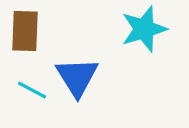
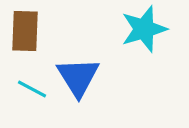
blue triangle: moved 1 px right
cyan line: moved 1 px up
